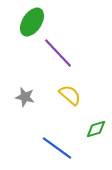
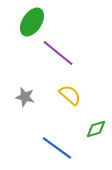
purple line: rotated 8 degrees counterclockwise
